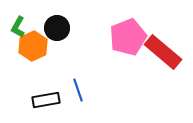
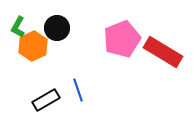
pink pentagon: moved 6 px left, 2 px down
red rectangle: rotated 9 degrees counterclockwise
black rectangle: rotated 20 degrees counterclockwise
